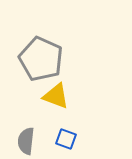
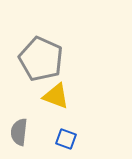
gray semicircle: moved 7 px left, 9 px up
